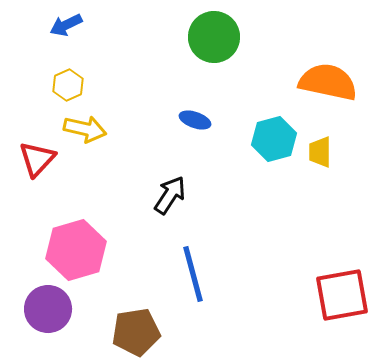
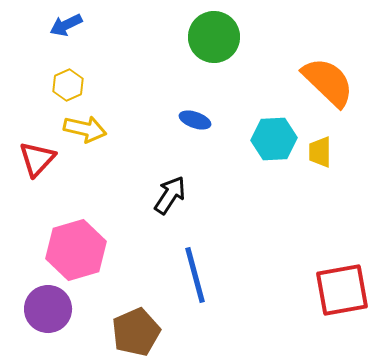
orange semicircle: rotated 32 degrees clockwise
cyan hexagon: rotated 12 degrees clockwise
blue line: moved 2 px right, 1 px down
red square: moved 5 px up
brown pentagon: rotated 15 degrees counterclockwise
